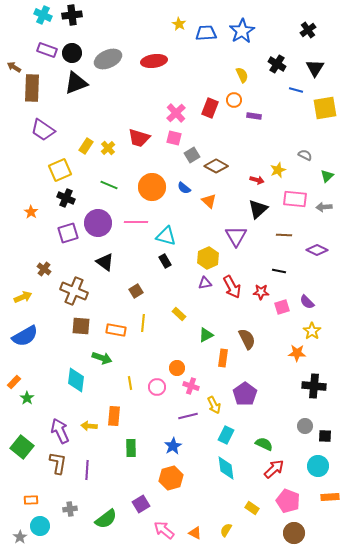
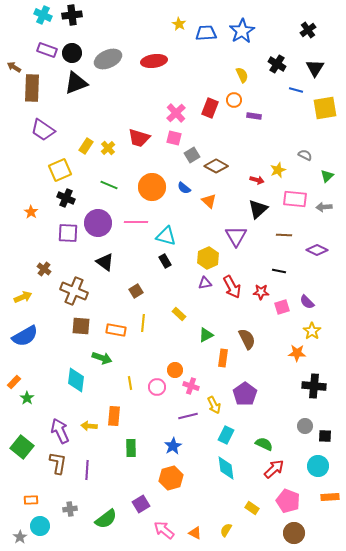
purple square at (68, 233): rotated 20 degrees clockwise
orange circle at (177, 368): moved 2 px left, 2 px down
